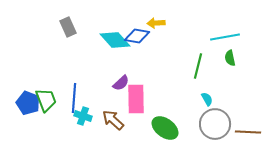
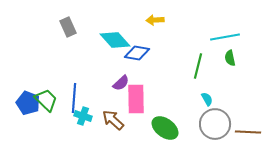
yellow arrow: moved 1 px left, 3 px up
blue diamond: moved 17 px down
green trapezoid: rotated 25 degrees counterclockwise
